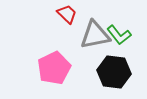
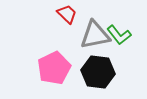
black hexagon: moved 16 px left
